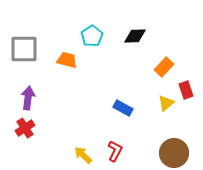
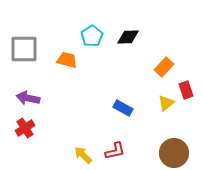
black diamond: moved 7 px left, 1 px down
purple arrow: rotated 85 degrees counterclockwise
red L-shape: rotated 50 degrees clockwise
